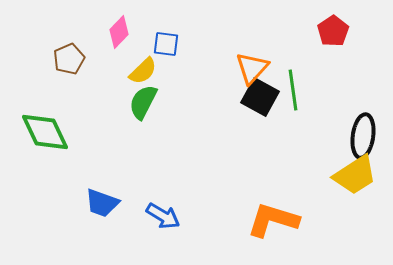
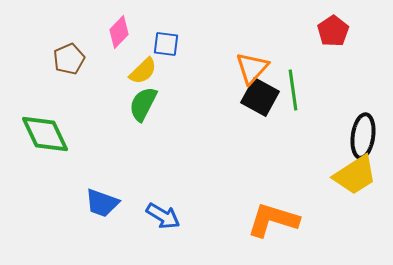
green semicircle: moved 2 px down
green diamond: moved 2 px down
